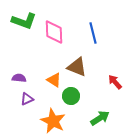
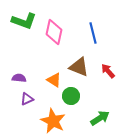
pink diamond: rotated 15 degrees clockwise
brown triangle: moved 2 px right
red arrow: moved 7 px left, 11 px up
